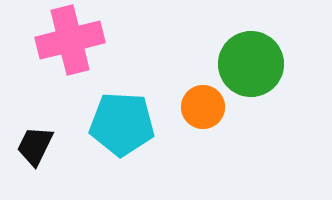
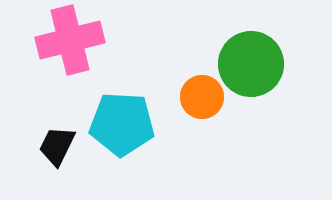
orange circle: moved 1 px left, 10 px up
black trapezoid: moved 22 px right
